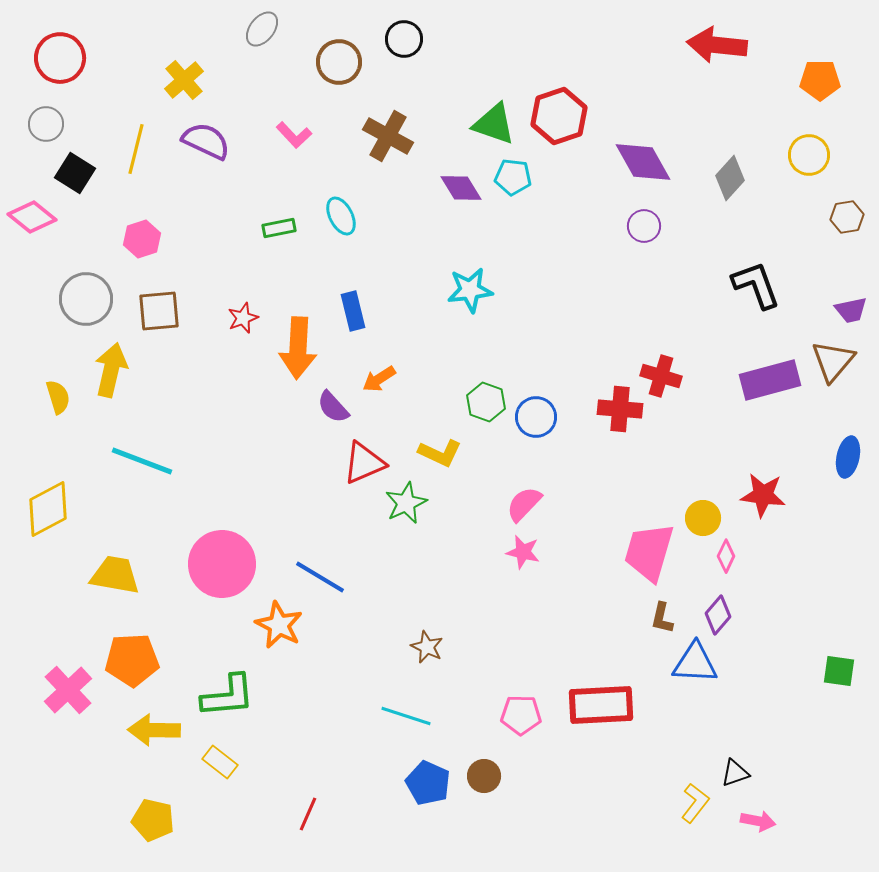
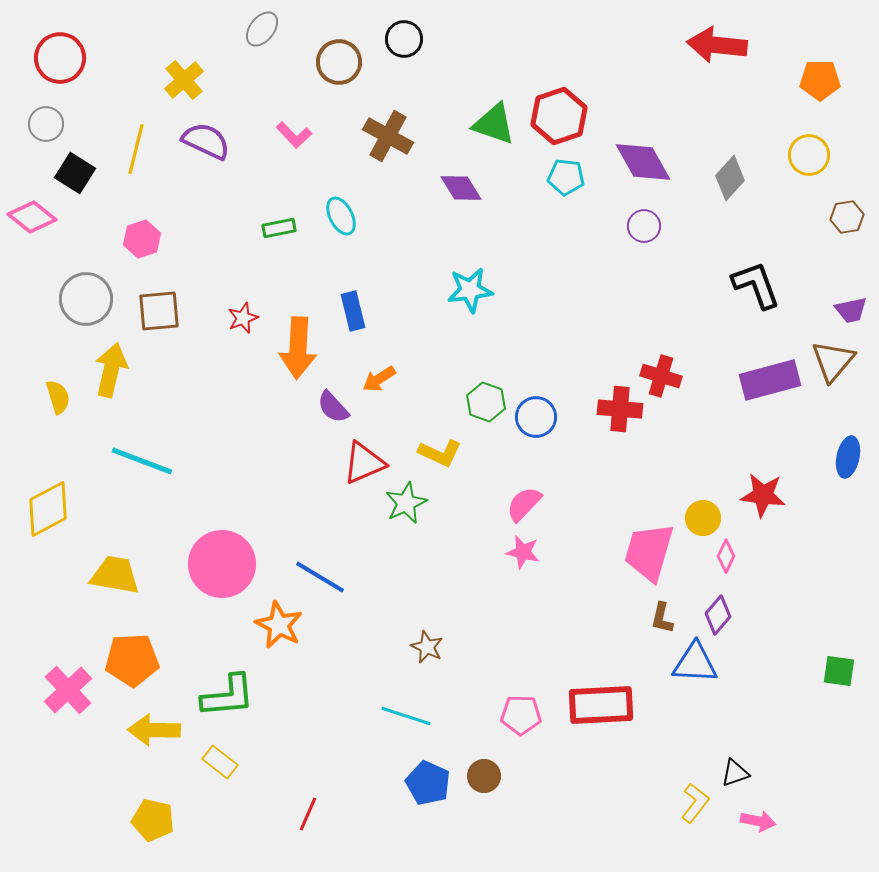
cyan pentagon at (513, 177): moved 53 px right
